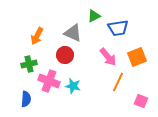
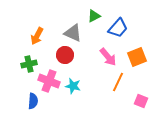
blue trapezoid: rotated 40 degrees counterclockwise
blue semicircle: moved 7 px right, 2 px down
